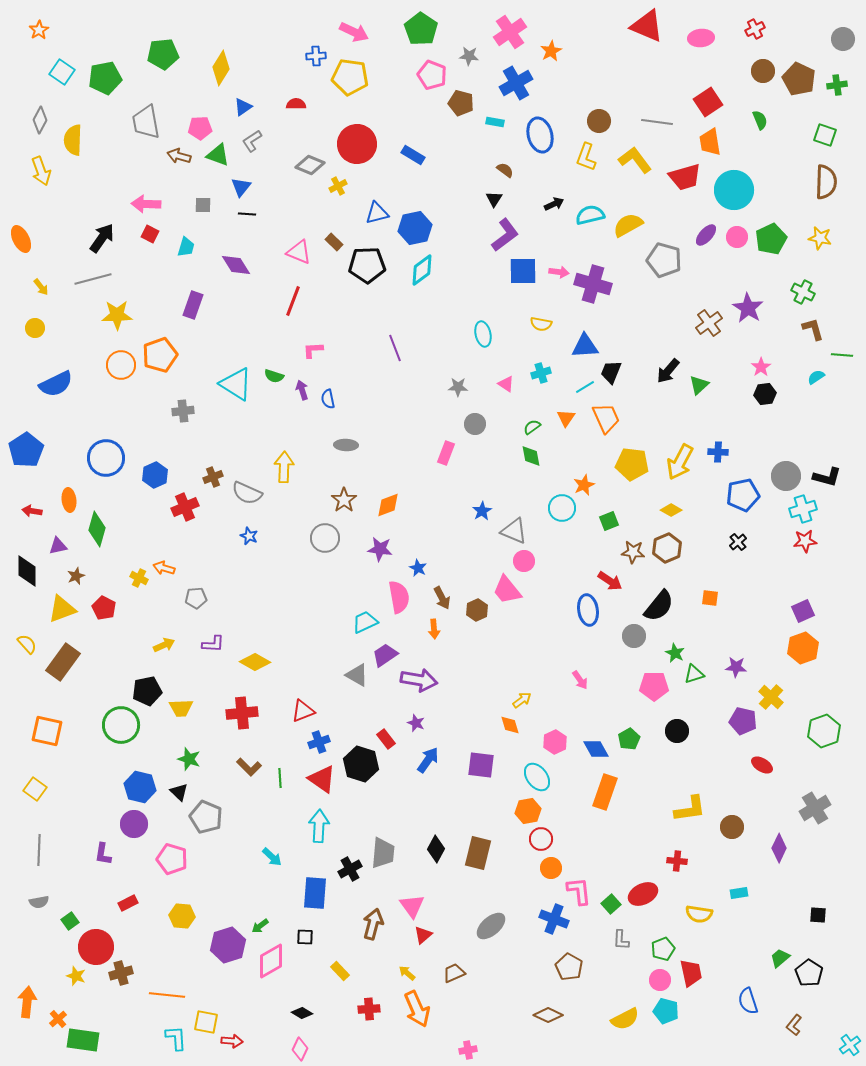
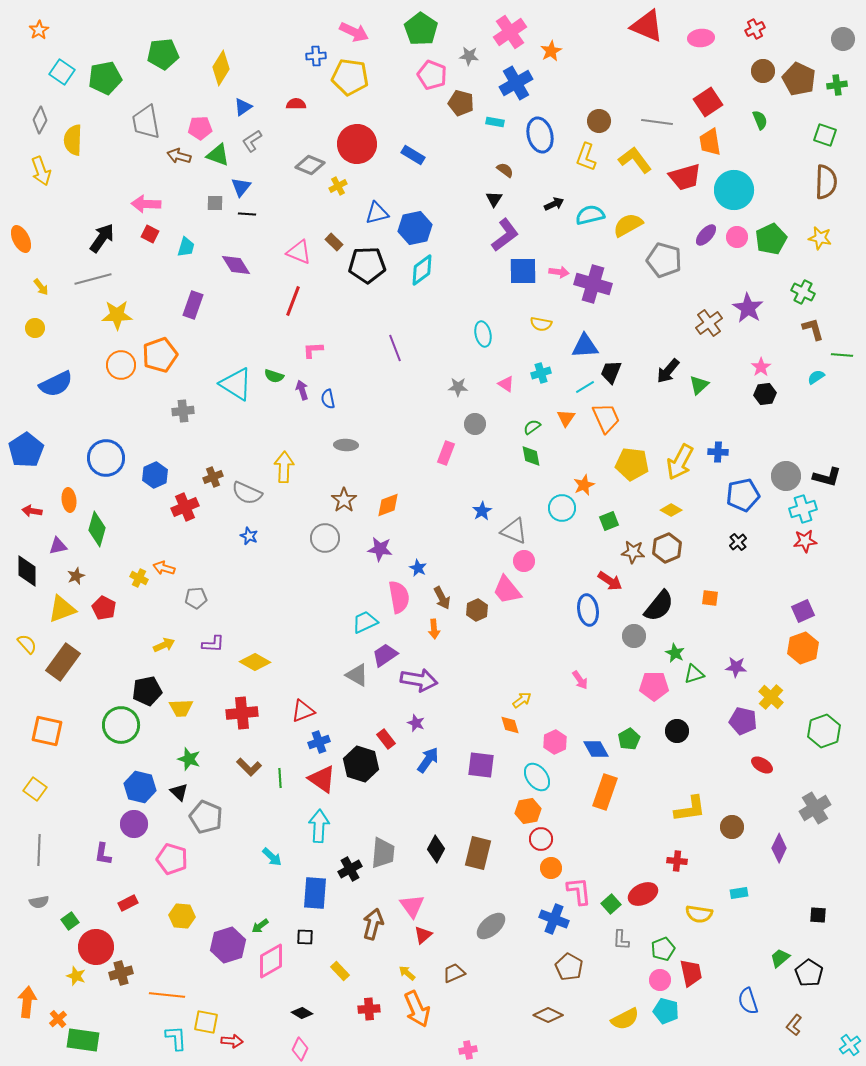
gray square at (203, 205): moved 12 px right, 2 px up
